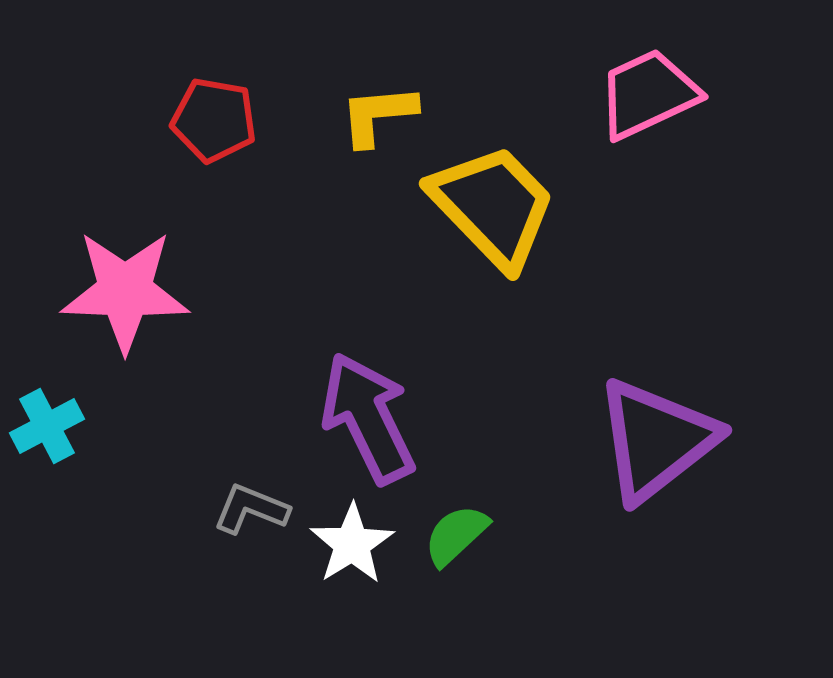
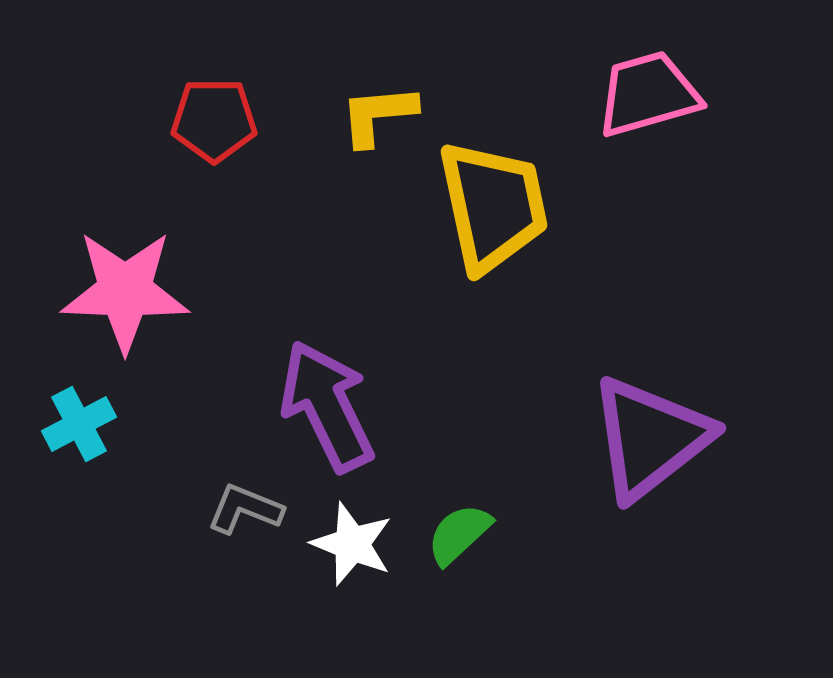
pink trapezoid: rotated 9 degrees clockwise
red pentagon: rotated 10 degrees counterclockwise
yellow trapezoid: rotated 32 degrees clockwise
purple arrow: moved 41 px left, 12 px up
cyan cross: moved 32 px right, 2 px up
purple triangle: moved 6 px left, 2 px up
gray L-shape: moved 6 px left
green semicircle: moved 3 px right, 1 px up
white star: rotated 18 degrees counterclockwise
